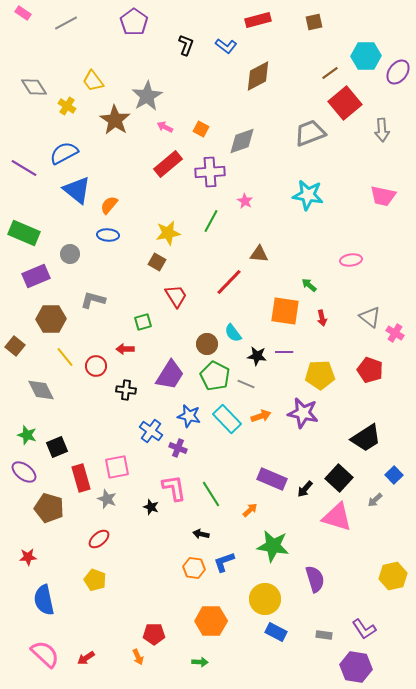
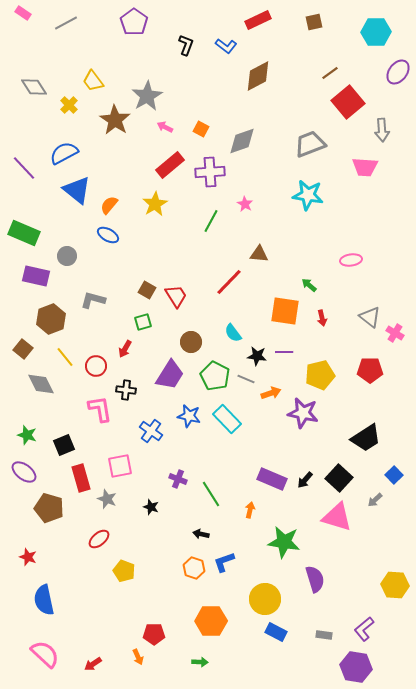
red rectangle at (258, 20): rotated 10 degrees counterclockwise
cyan hexagon at (366, 56): moved 10 px right, 24 px up
red square at (345, 103): moved 3 px right, 1 px up
yellow cross at (67, 106): moved 2 px right, 1 px up; rotated 12 degrees clockwise
gray trapezoid at (310, 133): moved 11 px down
red rectangle at (168, 164): moved 2 px right, 1 px down
purple line at (24, 168): rotated 16 degrees clockwise
pink trapezoid at (383, 196): moved 18 px left, 29 px up; rotated 8 degrees counterclockwise
pink star at (245, 201): moved 3 px down
yellow star at (168, 233): moved 13 px left, 29 px up; rotated 20 degrees counterclockwise
blue ellipse at (108, 235): rotated 25 degrees clockwise
gray circle at (70, 254): moved 3 px left, 2 px down
brown square at (157, 262): moved 10 px left, 28 px down
purple rectangle at (36, 276): rotated 36 degrees clockwise
brown hexagon at (51, 319): rotated 20 degrees counterclockwise
brown circle at (207, 344): moved 16 px left, 2 px up
brown square at (15, 346): moved 8 px right, 3 px down
red arrow at (125, 349): rotated 60 degrees counterclockwise
red pentagon at (370, 370): rotated 20 degrees counterclockwise
yellow pentagon at (320, 375): rotated 12 degrees counterclockwise
gray line at (246, 384): moved 5 px up
gray diamond at (41, 390): moved 6 px up
orange arrow at (261, 416): moved 10 px right, 23 px up
black square at (57, 447): moved 7 px right, 2 px up
purple cross at (178, 448): moved 31 px down
pink square at (117, 467): moved 3 px right, 1 px up
pink L-shape at (174, 488): moved 74 px left, 79 px up
black arrow at (305, 489): moved 9 px up
orange arrow at (250, 510): rotated 35 degrees counterclockwise
green star at (273, 546): moved 11 px right, 4 px up
red star at (28, 557): rotated 24 degrees clockwise
orange hexagon at (194, 568): rotated 10 degrees clockwise
yellow hexagon at (393, 576): moved 2 px right, 9 px down; rotated 16 degrees clockwise
yellow pentagon at (95, 580): moved 29 px right, 9 px up
purple L-shape at (364, 629): rotated 85 degrees clockwise
red arrow at (86, 658): moved 7 px right, 6 px down
